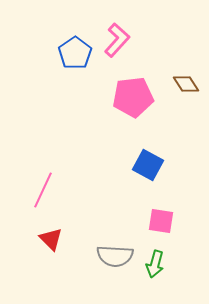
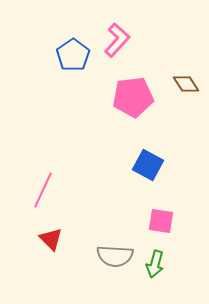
blue pentagon: moved 2 px left, 2 px down
